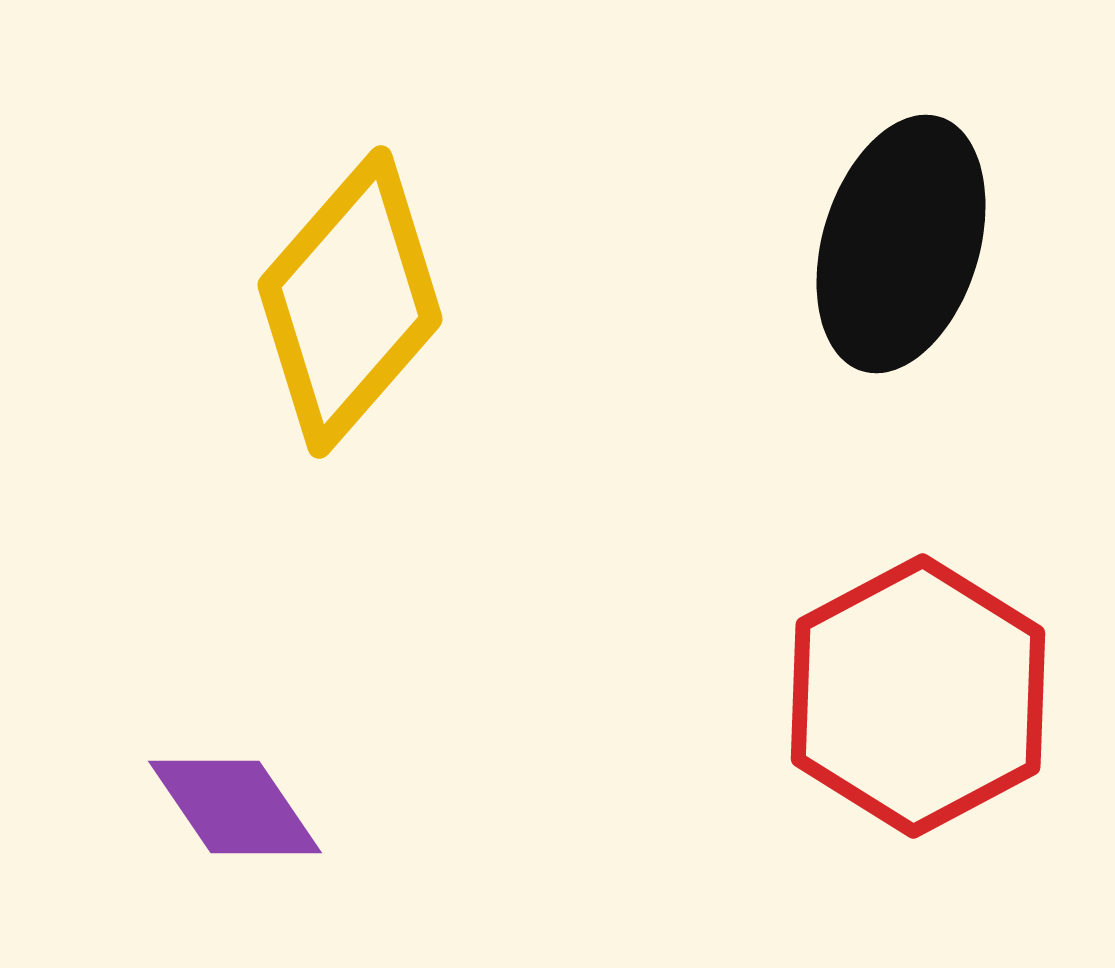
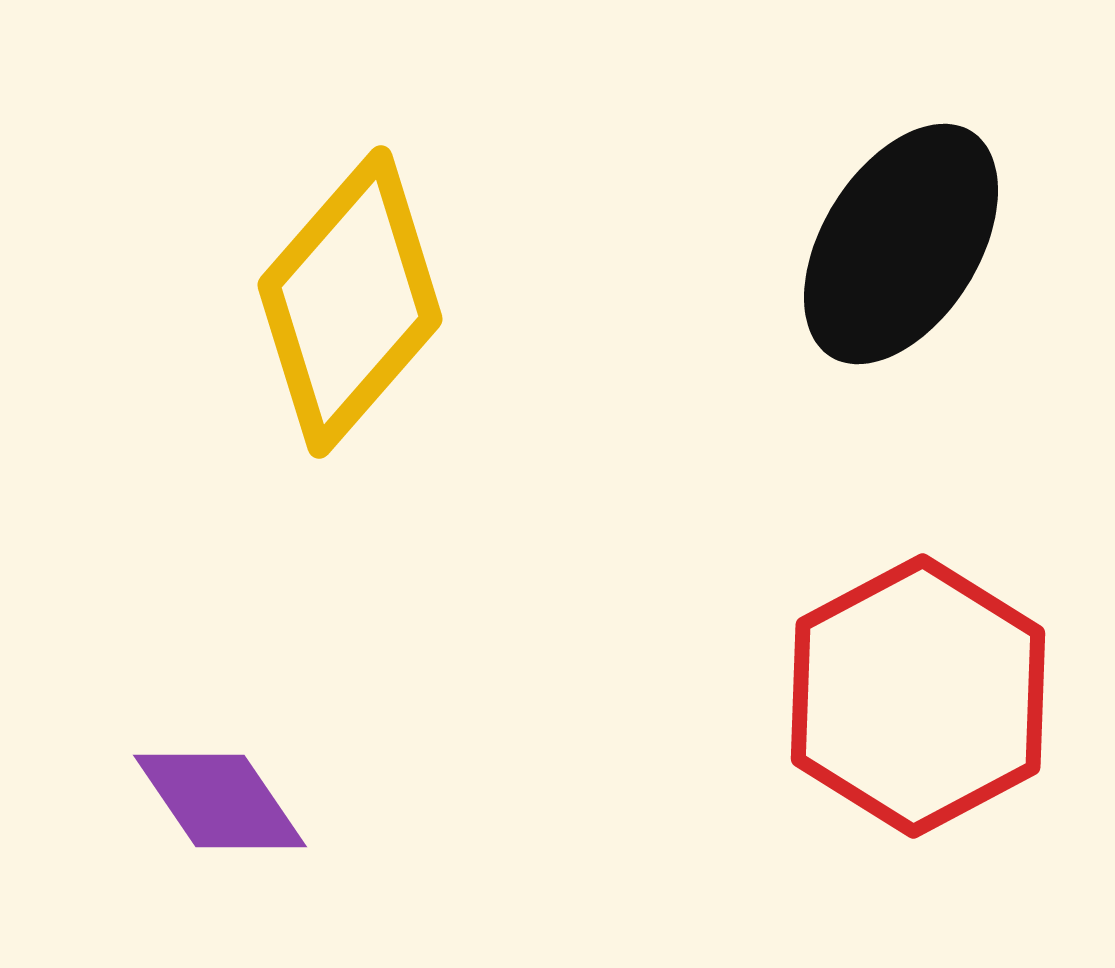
black ellipse: rotated 15 degrees clockwise
purple diamond: moved 15 px left, 6 px up
